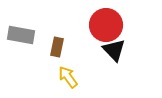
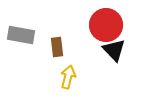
brown rectangle: rotated 18 degrees counterclockwise
yellow arrow: rotated 50 degrees clockwise
